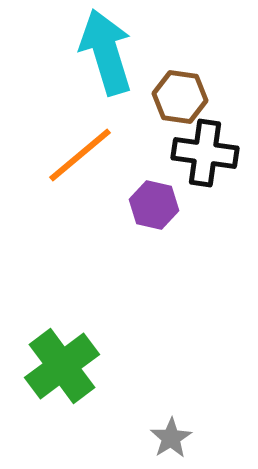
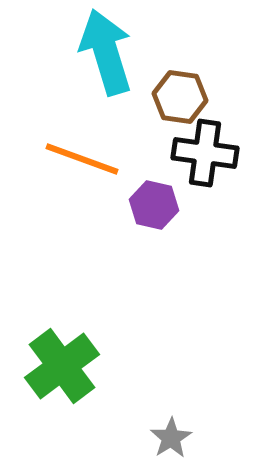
orange line: moved 2 px right, 4 px down; rotated 60 degrees clockwise
